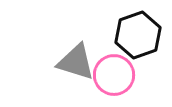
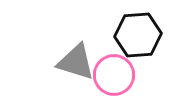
black hexagon: rotated 15 degrees clockwise
